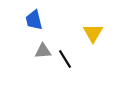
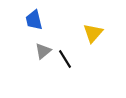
yellow triangle: rotated 10 degrees clockwise
gray triangle: rotated 36 degrees counterclockwise
